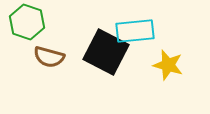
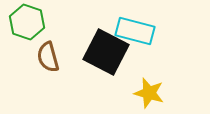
cyan rectangle: rotated 21 degrees clockwise
brown semicircle: moved 1 px left; rotated 60 degrees clockwise
yellow star: moved 19 px left, 28 px down
